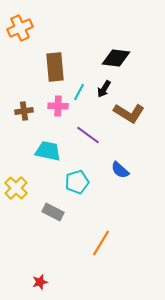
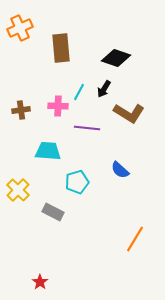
black diamond: rotated 12 degrees clockwise
brown rectangle: moved 6 px right, 19 px up
brown cross: moved 3 px left, 1 px up
purple line: moved 1 px left, 7 px up; rotated 30 degrees counterclockwise
cyan trapezoid: rotated 8 degrees counterclockwise
yellow cross: moved 2 px right, 2 px down
orange line: moved 34 px right, 4 px up
red star: rotated 21 degrees counterclockwise
